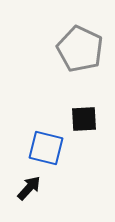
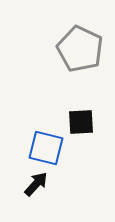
black square: moved 3 px left, 3 px down
black arrow: moved 7 px right, 4 px up
